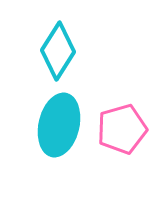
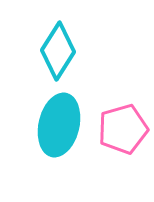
pink pentagon: moved 1 px right
